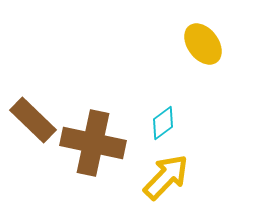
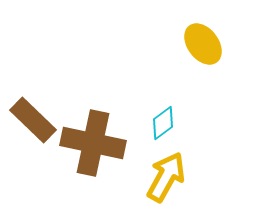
yellow arrow: rotated 15 degrees counterclockwise
